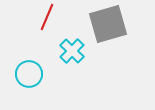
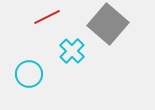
red line: rotated 40 degrees clockwise
gray square: rotated 33 degrees counterclockwise
